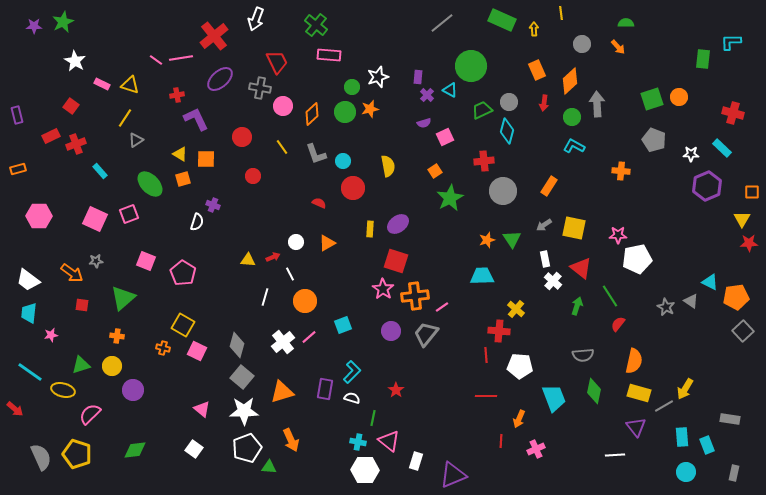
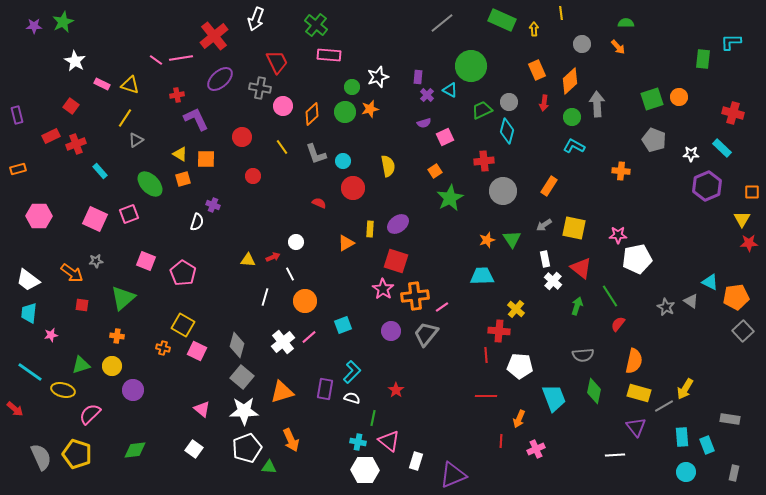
orange triangle at (327, 243): moved 19 px right
